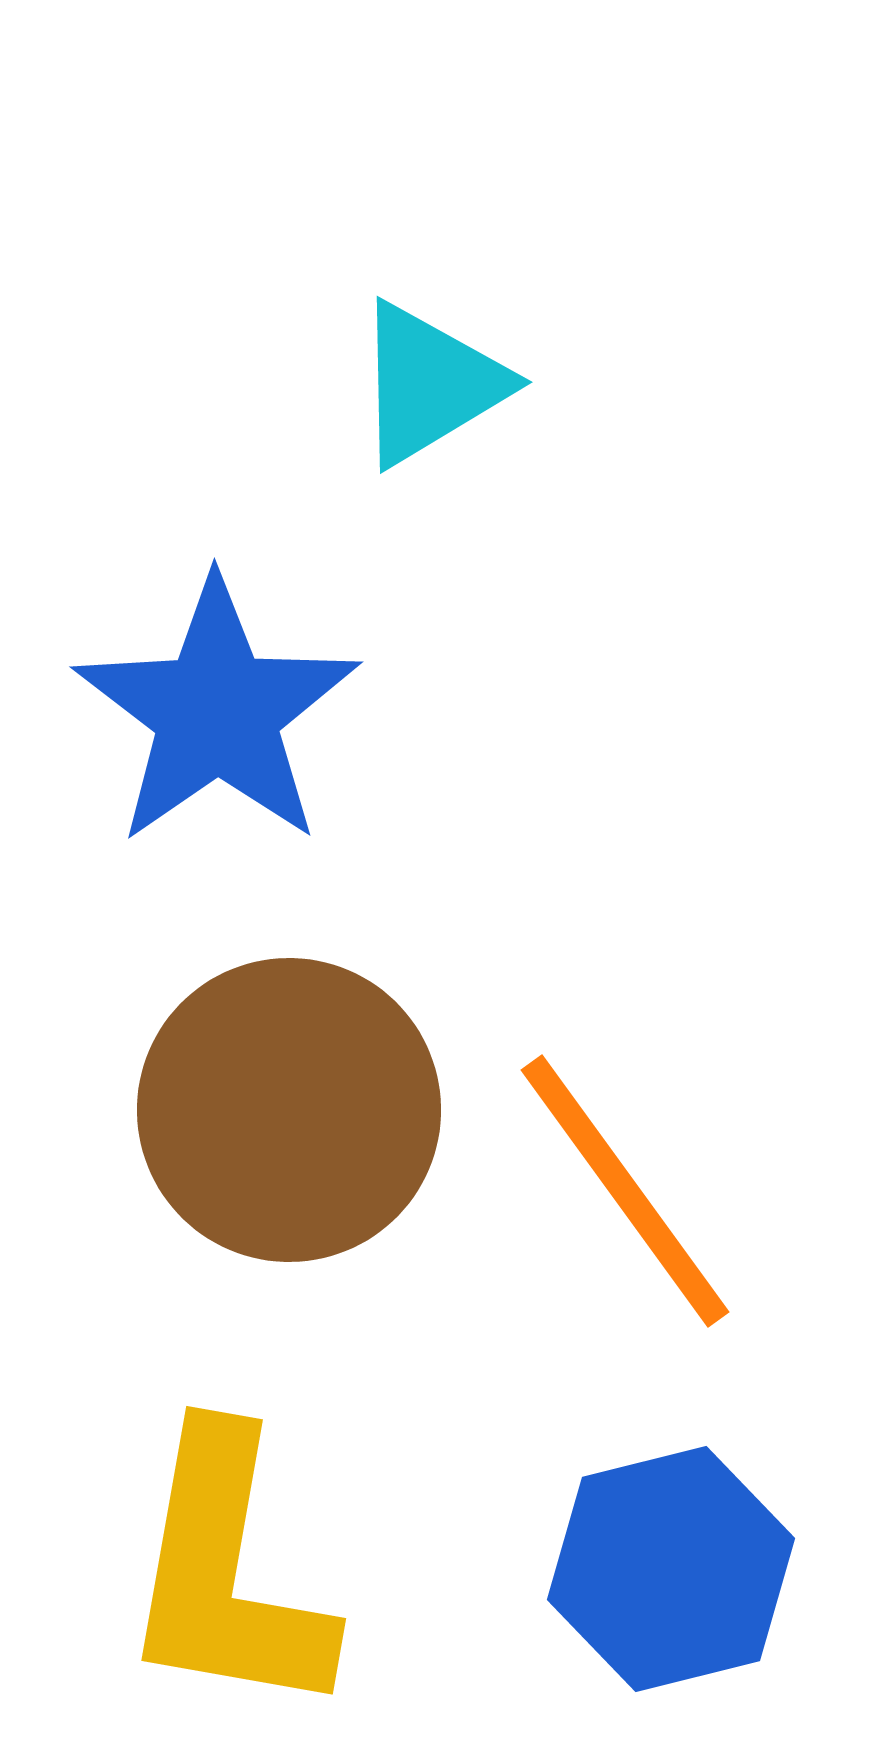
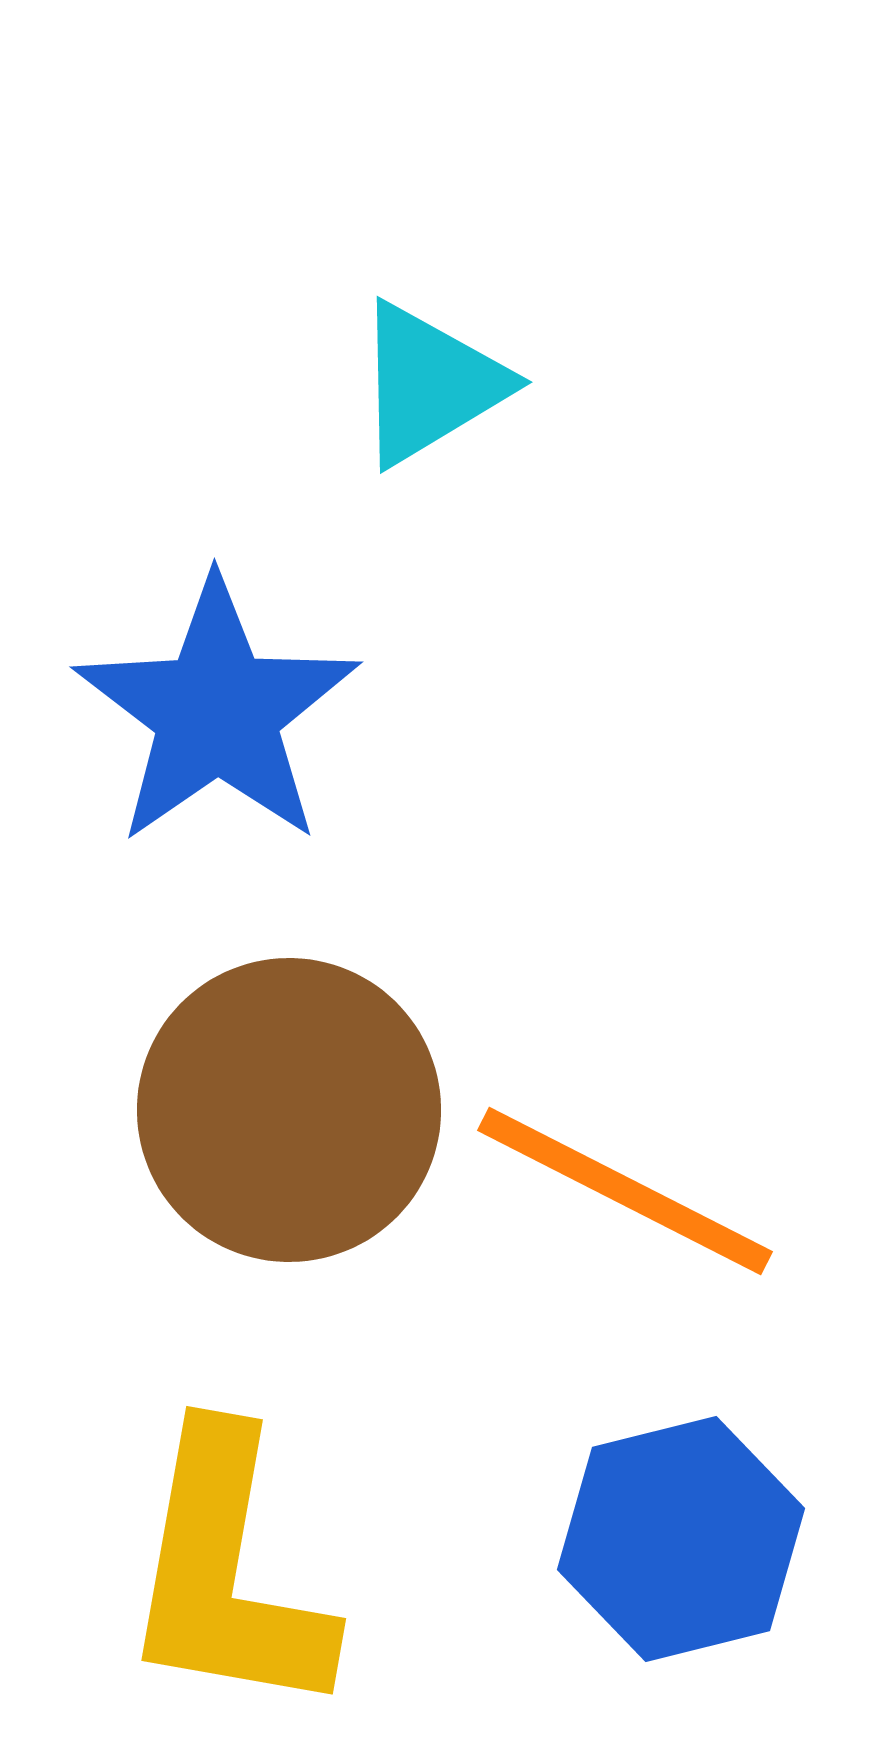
orange line: rotated 27 degrees counterclockwise
blue hexagon: moved 10 px right, 30 px up
